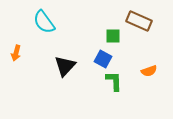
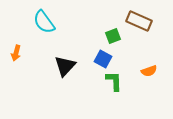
green square: rotated 21 degrees counterclockwise
